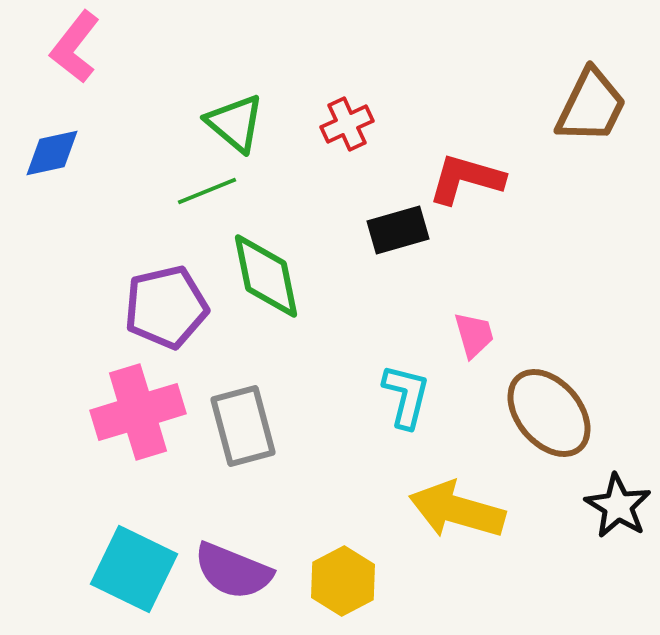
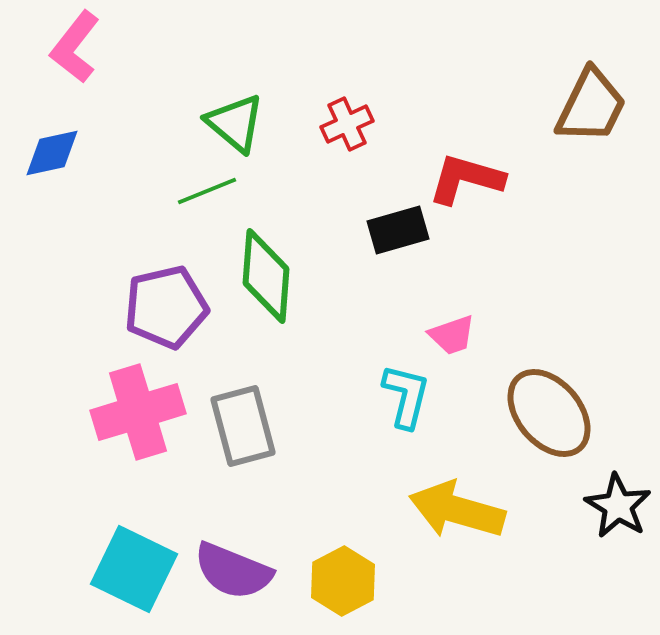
green diamond: rotated 16 degrees clockwise
pink trapezoid: moved 22 px left; rotated 87 degrees clockwise
